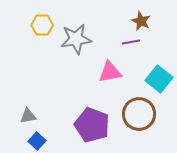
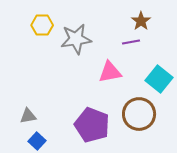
brown star: rotated 12 degrees clockwise
